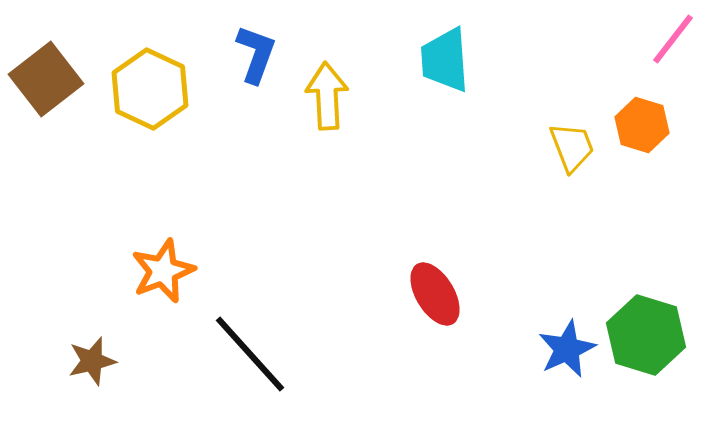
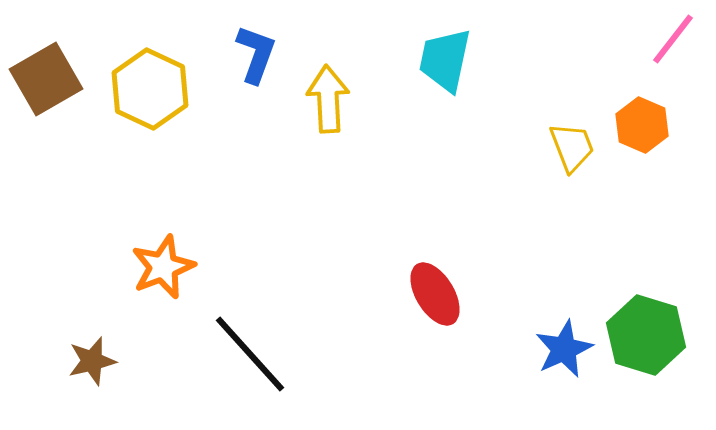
cyan trapezoid: rotated 16 degrees clockwise
brown square: rotated 8 degrees clockwise
yellow arrow: moved 1 px right, 3 px down
orange hexagon: rotated 6 degrees clockwise
orange star: moved 4 px up
blue star: moved 3 px left
